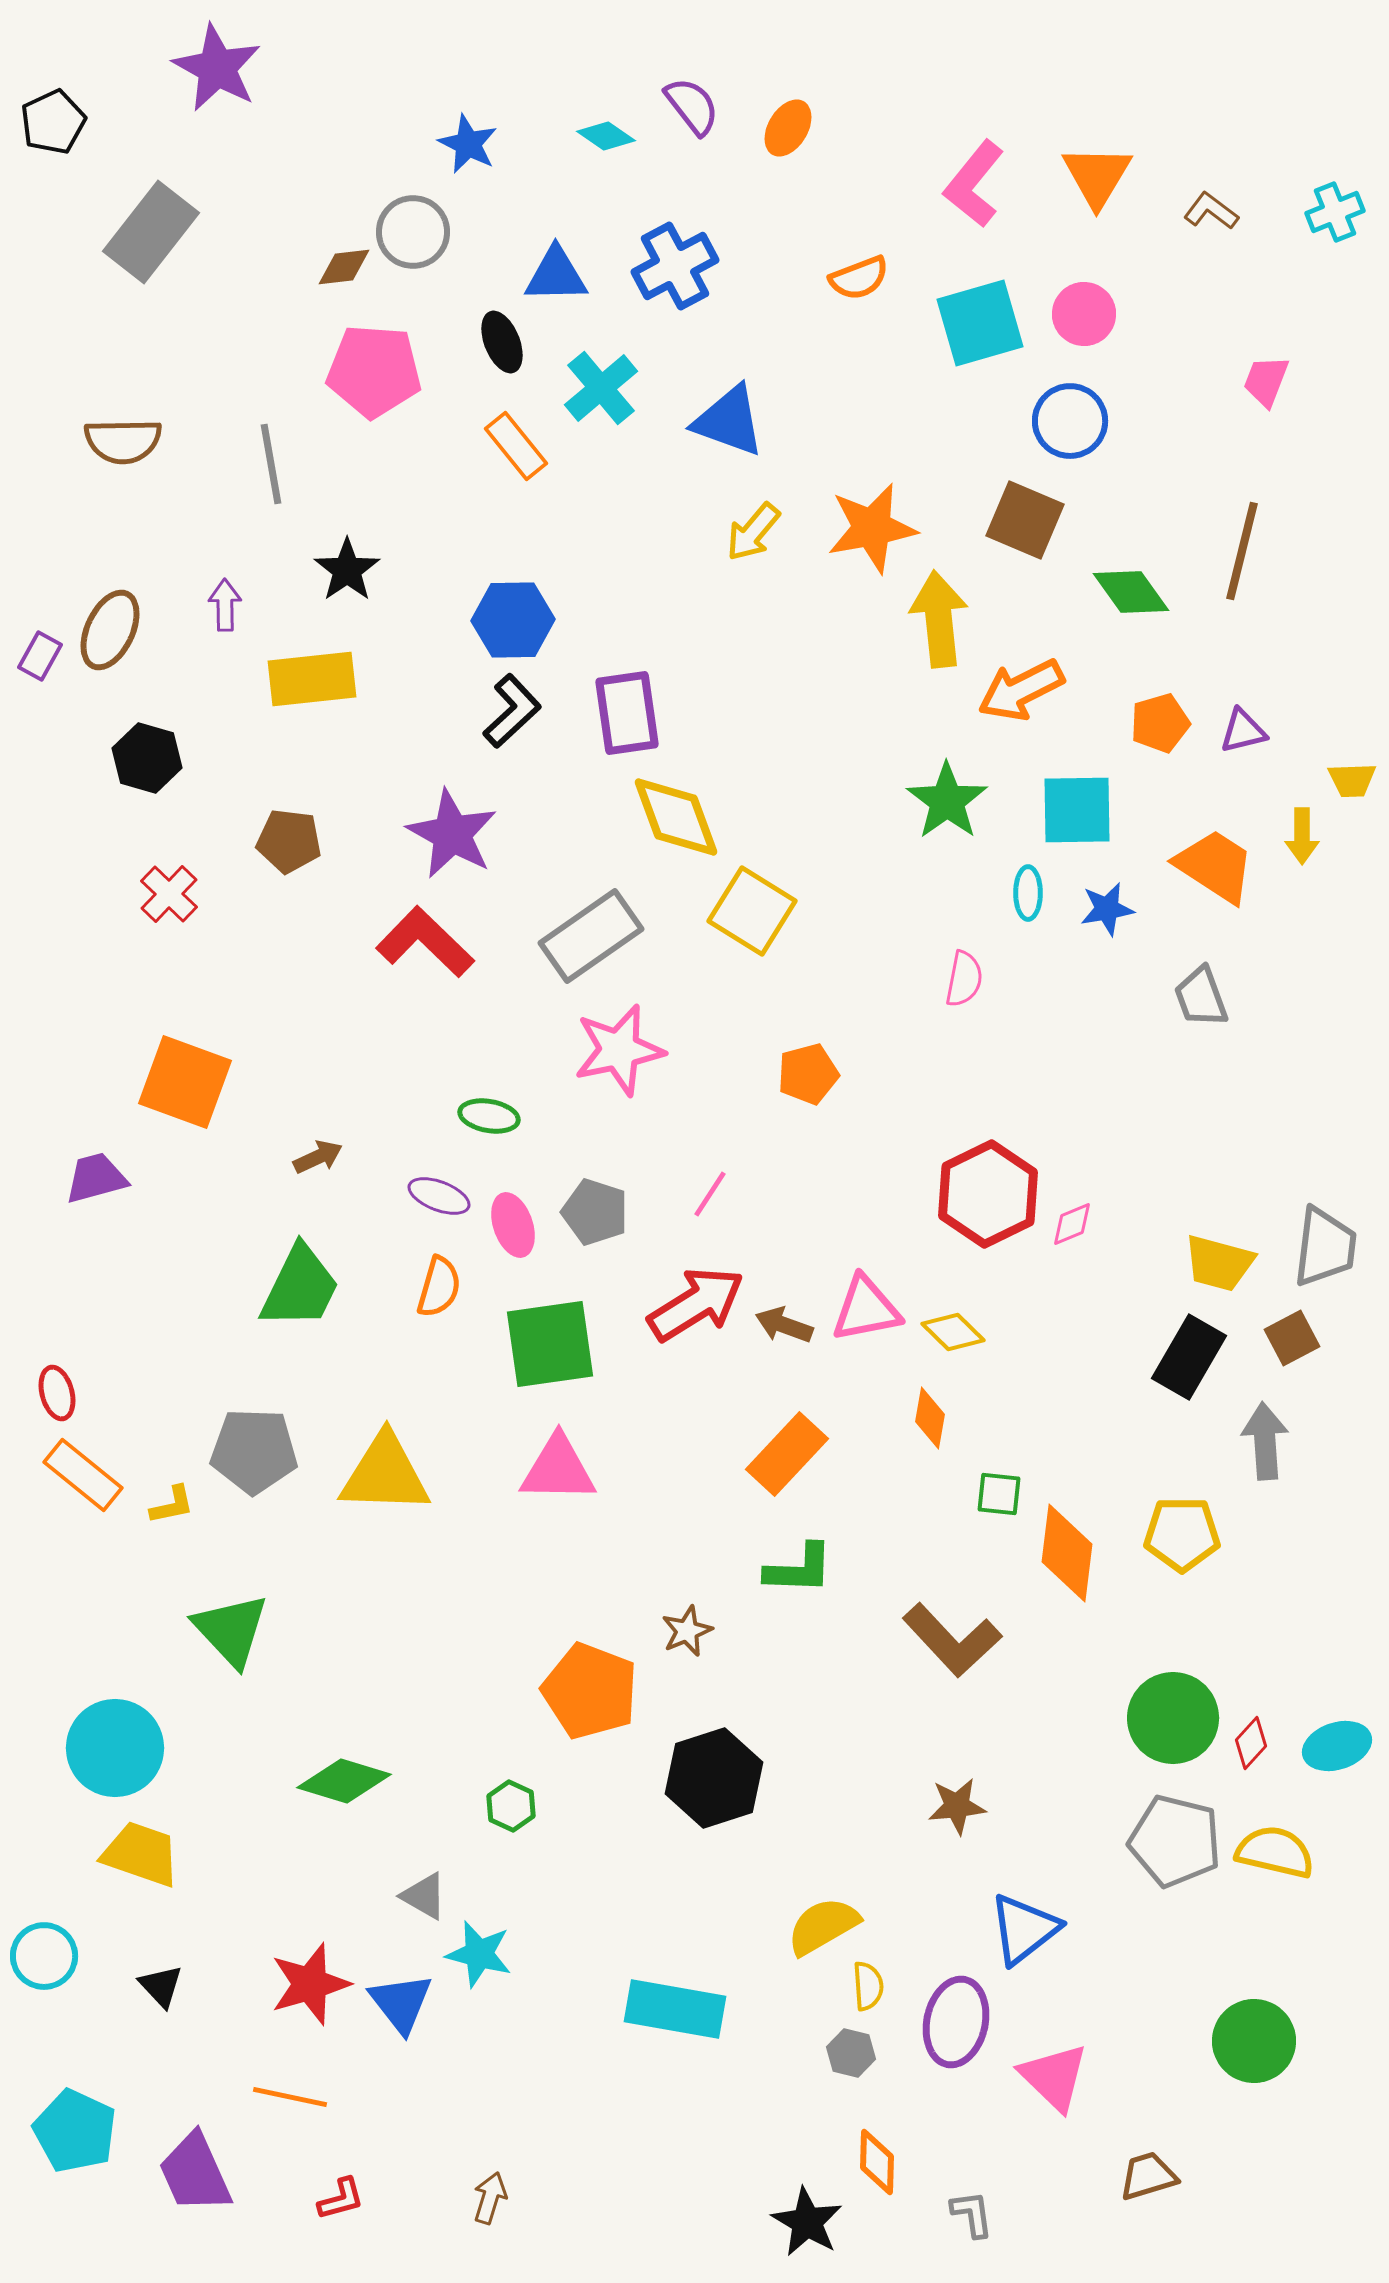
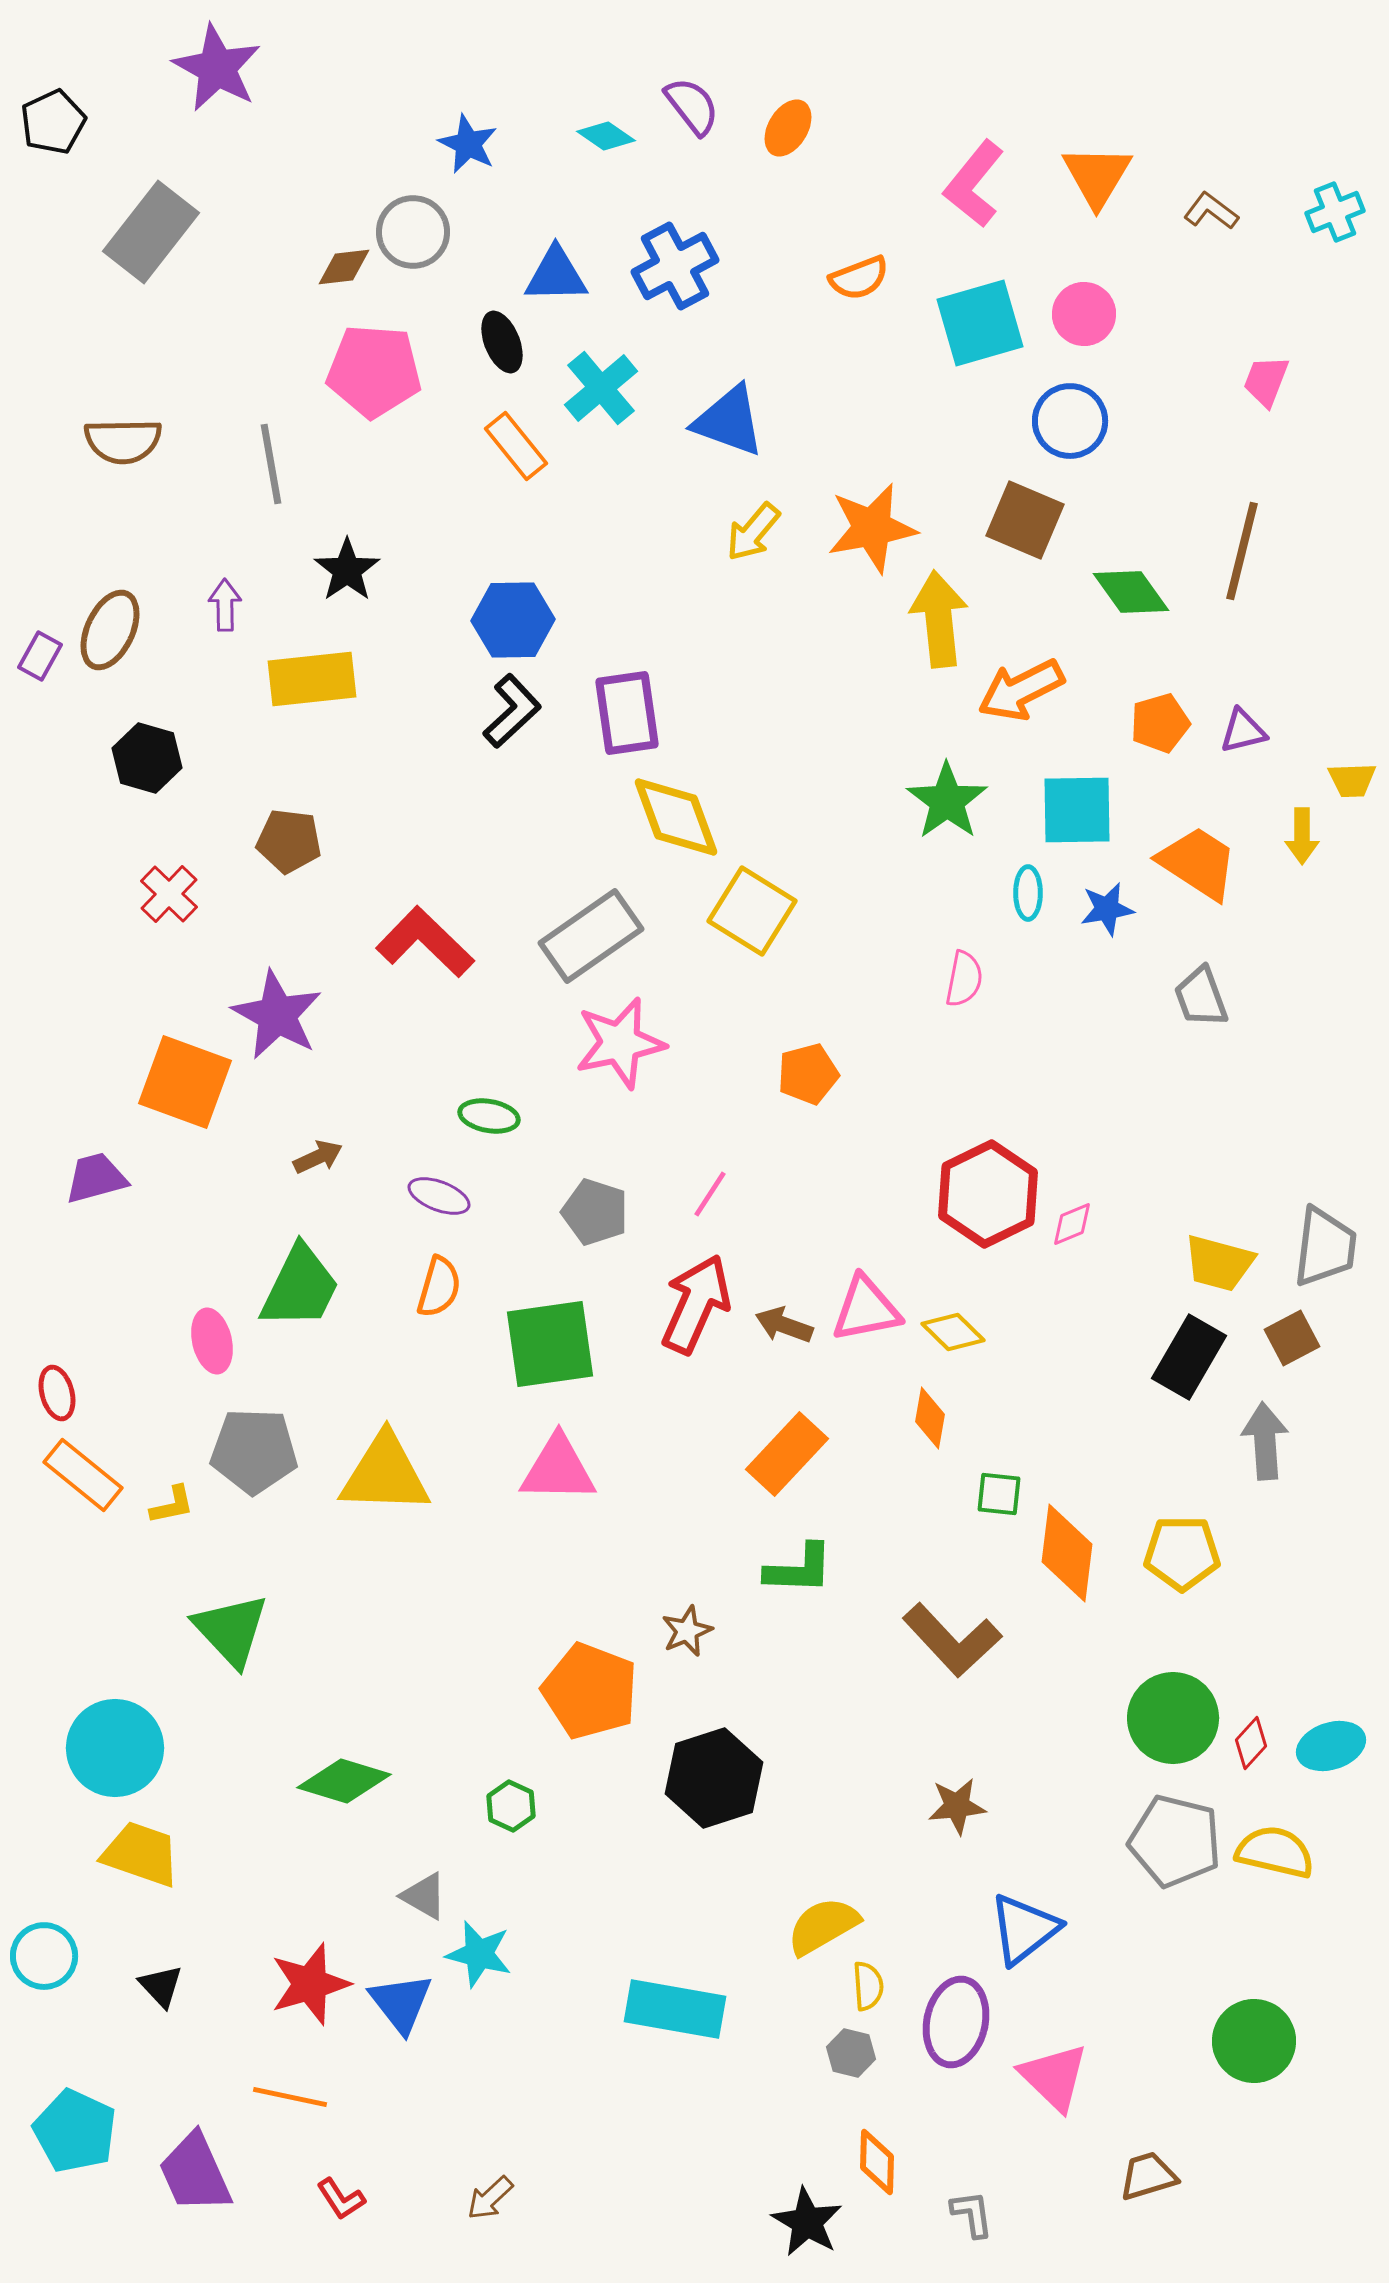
purple star at (452, 834): moved 175 px left, 181 px down
orange trapezoid at (1215, 866): moved 17 px left, 3 px up
pink star at (619, 1050): moved 1 px right, 7 px up
pink ellipse at (513, 1225): moved 301 px left, 116 px down; rotated 6 degrees clockwise
red arrow at (696, 1304): rotated 34 degrees counterclockwise
yellow pentagon at (1182, 1534): moved 19 px down
cyan ellipse at (1337, 1746): moved 6 px left
brown arrow at (490, 2198): rotated 150 degrees counterclockwise
red L-shape at (341, 2199): rotated 72 degrees clockwise
